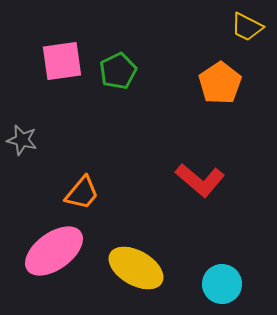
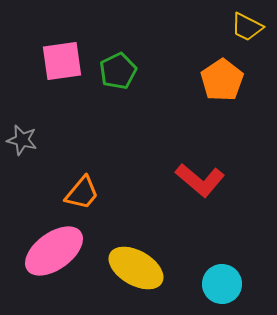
orange pentagon: moved 2 px right, 3 px up
